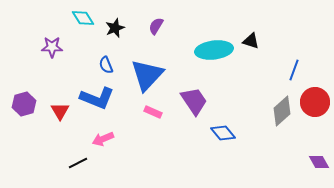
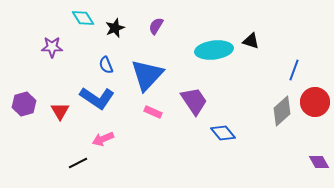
blue L-shape: rotated 12 degrees clockwise
